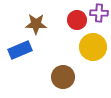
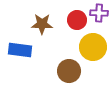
brown star: moved 6 px right
blue rectangle: rotated 30 degrees clockwise
brown circle: moved 6 px right, 6 px up
